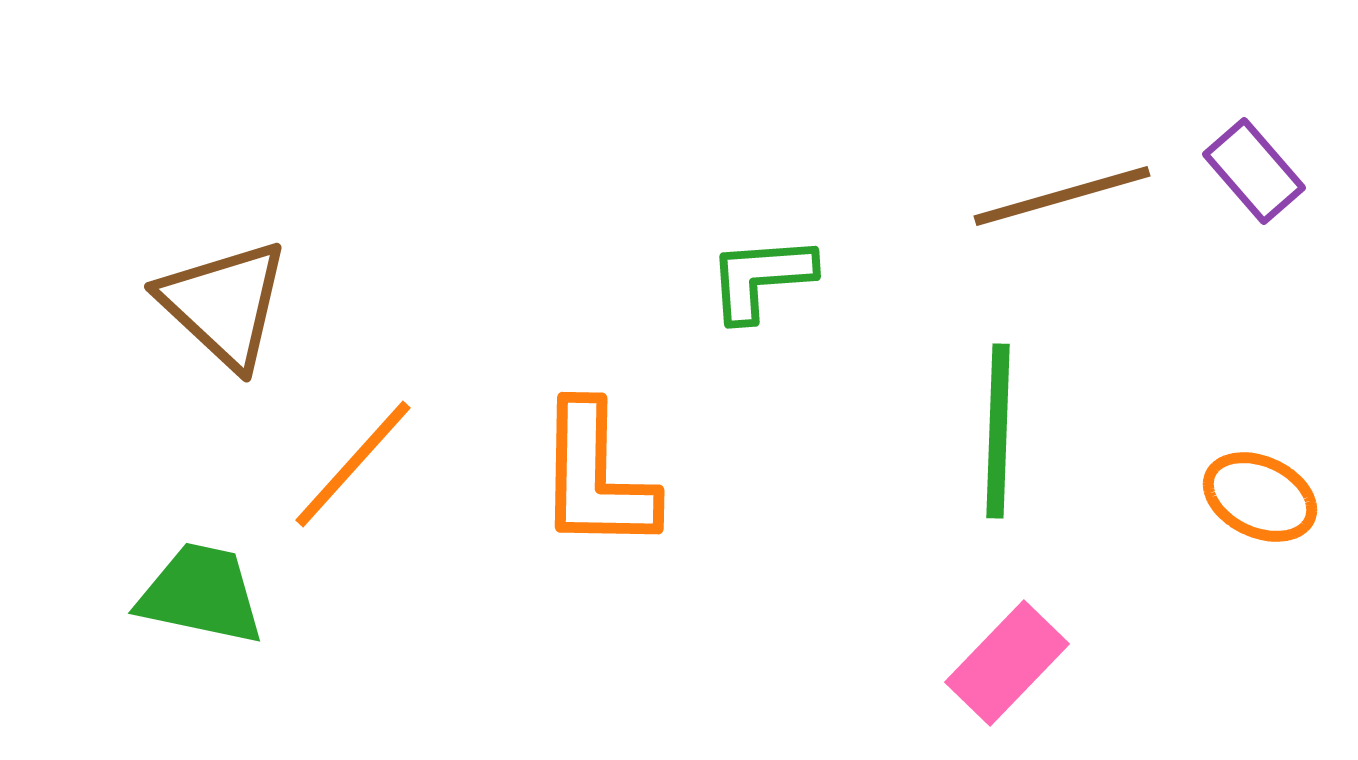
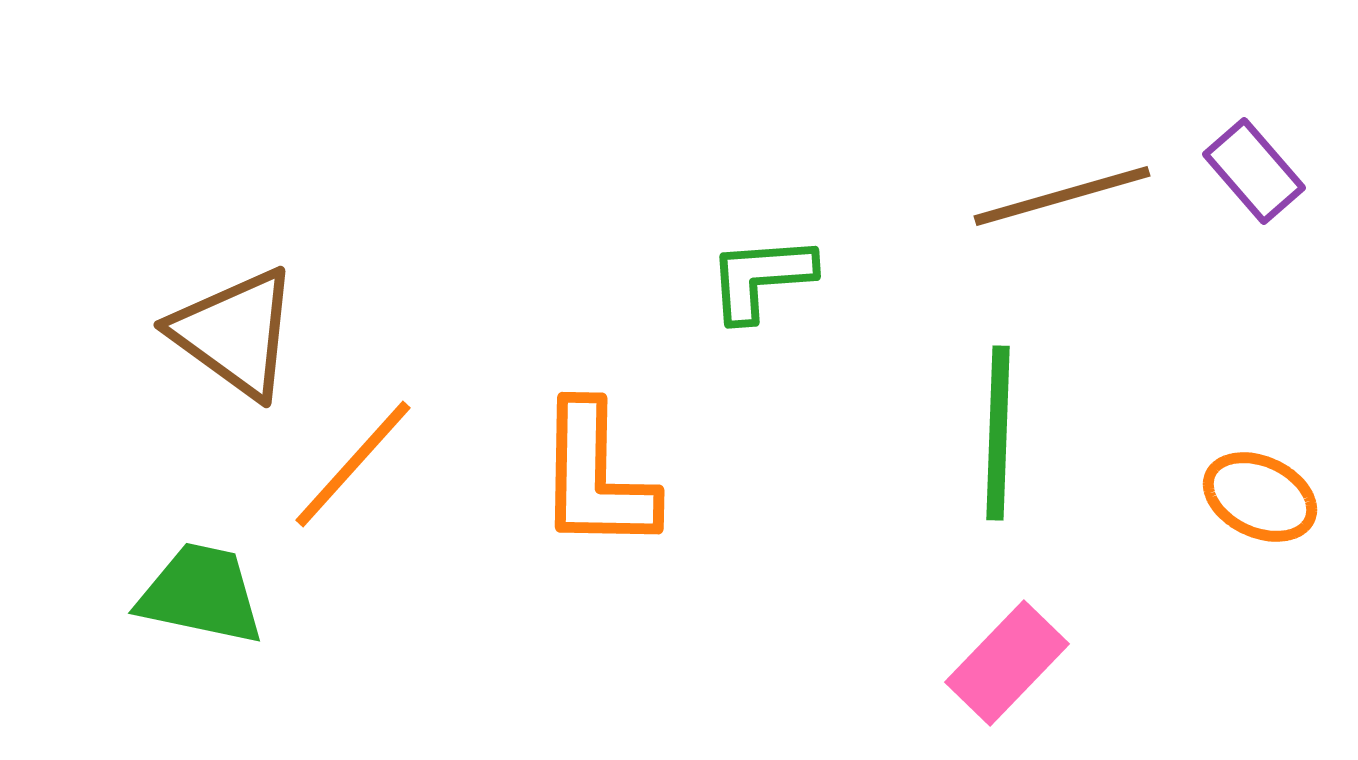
brown triangle: moved 11 px right, 29 px down; rotated 7 degrees counterclockwise
green line: moved 2 px down
